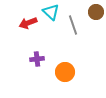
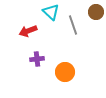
red arrow: moved 8 px down
